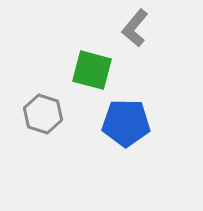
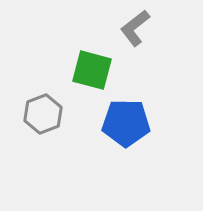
gray L-shape: rotated 12 degrees clockwise
gray hexagon: rotated 21 degrees clockwise
